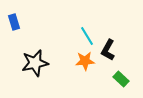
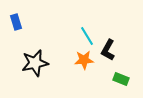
blue rectangle: moved 2 px right
orange star: moved 1 px left, 1 px up
green rectangle: rotated 21 degrees counterclockwise
